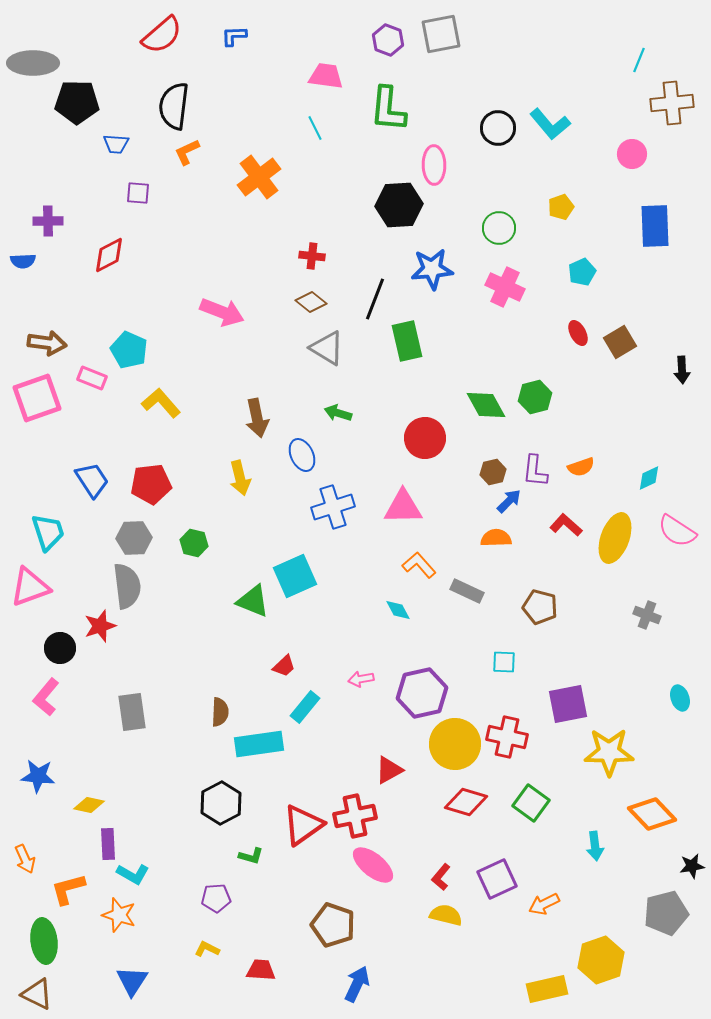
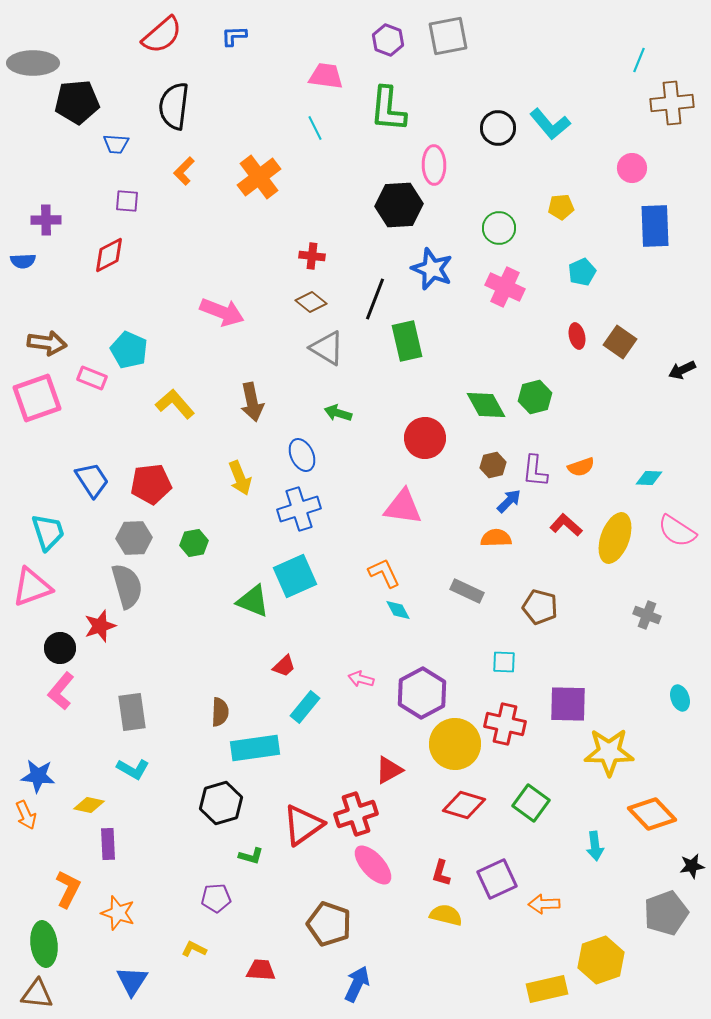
gray square at (441, 34): moved 7 px right, 2 px down
black pentagon at (77, 102): rotated 6 degrees counterclockwise
orange L-shape at (187, 152): moved 3 px left, 19 px down; rotated 20 degrees counterclockwise
pink circle at (632, 154): moved 14 px down
purple square at (138, 193): moved 11 px left, 8 px down
yellow pentagon at (561, 207): rotated 15 degrees clockwise
purple cross at (48, 221): moved 2 px left, 1 px up
blue star at (432, 269): rotated 27 degrees clockwise
red ellipse at (578, 333): moved 1 px left, 3 px down; rotated 15 degrees clockwise
brown square at (620, 342): rotated 24 degrees counterclockwise
black arrow at (682, 370): rotated 68 degrees clockwise
yellow L-shape at (161, 403): moved 14 px right, 1 px down
brown arrow at (257, 418): moved 5 px left, 16 px up
brown hexagon at (493, 472): moved 7 px up
yellow arrow at (240, 478): rotated 8 degrees counterclockwise
cyan diamond at (649, 478): rotated 28 degrees clockwise
blue cross at (333, 507): moved 34 px left, 2 px down
pink triangle at (403, 507): rotated 9 degrees clockwise
green hexagon at (194, 543): rotated 24 degrees counterclockwise
orange L-shape at (419, 565): moved 35 px left, 8 px down; rotated 16 degrees clockwise
gray semicircle at (127, 586): rotated 9 degrees counterclockwise
pink triangle at (30, 587): moved 2 px right
pink arrow at (361, 679): rotated 25 degrees clockwise
purple hexagon at (422, 693): rotated 15 degrees counterclockwise
pink L-shape at (46, 697): moved 15 px right, 6 px up
purple square at (568, 704): rotated 12 degrees clockwise
red cross at (507, 737): moved 2 px left, 13 px up
cyan rectangle at (259, 744): moved 4 px left, 4 px down
red diamond at (466, 802): moved 2 px left, 3 px down
black hexagon at (221, 803): rotated 12 degrees clockwise
red cross at (355, 816): moved 1 px right, 2 px up; rotated 6 degrees counterclockwise
orange arrow at (25, 859): moved 1 px right, 44 px up
pink ellipse at (373, 865): rotated 9 degrees clockwise
cyan L-shape at (133, 874): moved 105 px up
red L-shape at (441, 877): moved 4 px up; rotated 24 degrees counterclockwise
orange L-shape at (68, 889): rotated 132 degrees clockwise
orange arrow at (544, 904): rotated 24 degrees clockwise
gray pentagon at (666, 913): rotated 6 degrees counterclockwise
orange star at (119, 915): moved 1 px left, 2 px up
brown pentagon at (333, 925): moved 4 px left, 1 px up
green ellipse at (44, 941): moved 3 px down
yellow L-shape at (207, 949): moved 13 px left
brown triangle at (37, 994): rotated 20 degrees counterclockwise
